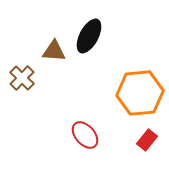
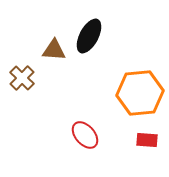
brown triangle: moved 1 px up
red rectangle: rotated 55 degrees clockwise
